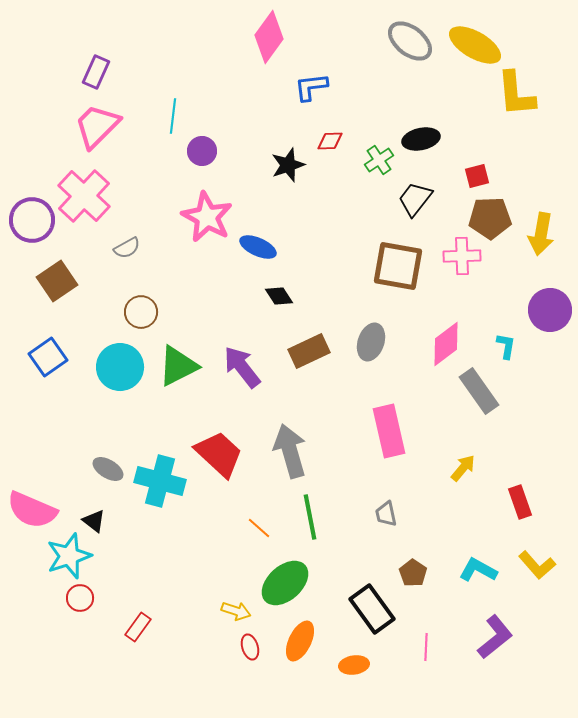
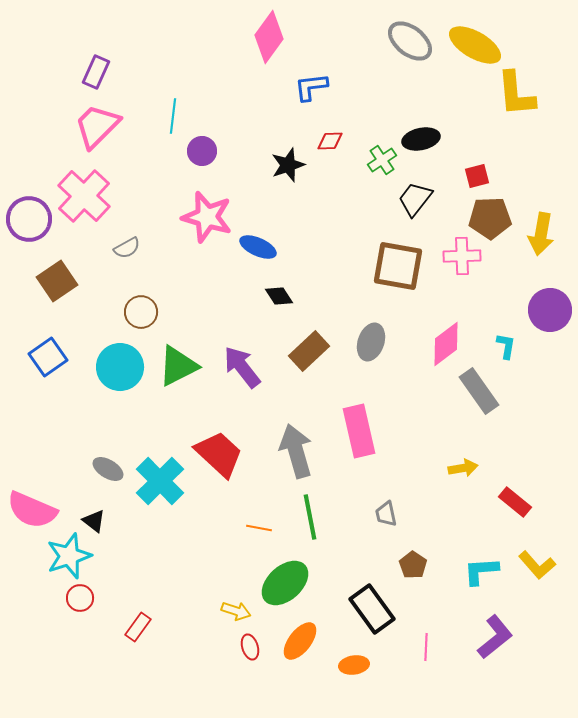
green cross at (379, 160): moved 3 px right
pink star at (207, 217): rotated 12 degrees counterclockwise
purple circle at (32, 220): moved 3 px left, 1 px up
brown rectangle at (309, 351): rotated 18 degrees counterclockwise
pink rectangle at (389, 431): moved 30 px left
gray arrow at (290, 451): moved 6 px right
yellow arrow at (463, 468): rotated 40 degrees clockwise
cyan cross at (160, 481): rotated 30 degrees clockwise
red rectangle at (520, 502): moved 5 px left; rotated 32 degrees counterclockwise
orange line at (259, 528): rotated 30 degrees counterclockwise
cyan L-shape at (478, 570): moved 3 px right, 1 px down; rotated 33 degrees counterclockwise
brown pentagon at (413, 573): moved 8 px up
orange ellipse at (300, 641): rotated 12 degrees clockwise
